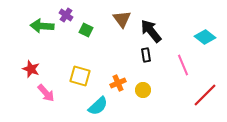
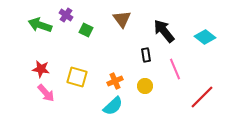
green arrow: moved 2 px left, 1 px up; rotated 15 degrees clockwise
black arrow: moved 13 px right
pink line: moved 8 px left, 4 px down
red star: moved 10 px right; rotated 12 degrees counterclockwise
yellow square: moved 3 px left, 1 px down
orange cross: moved 3 px left, 2 px up
yellow circle: moved 2 px right, 4 px up
red line: moved 3 px left, 2 px down
cyan semicircle: moved 15 px right
